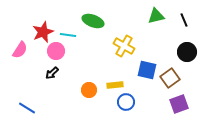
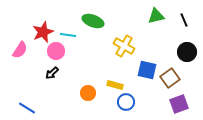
yellow rectangle: rotated 21 degrees clockwise
orange circle: moved 1 px left, 3 px down
